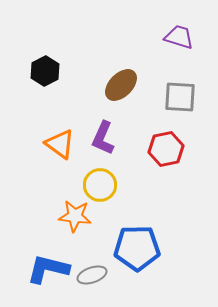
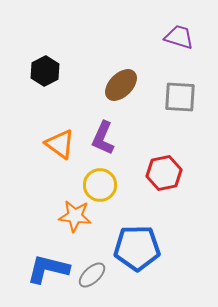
red hexagon: moved 2 px left, 24 px down
gray ellipse: rotated 24 degrees counterclockwise
